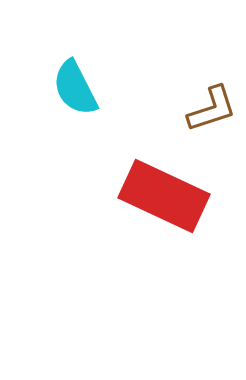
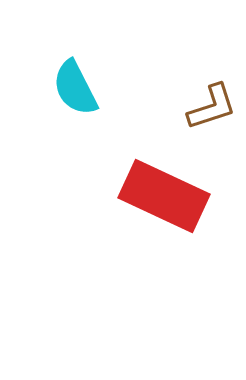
brown L-shape: moved 2 px up
